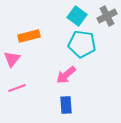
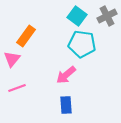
orange rectangle: moved 3 px left; rotated 40 degrees counterclockwise
